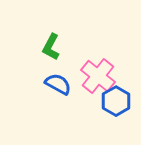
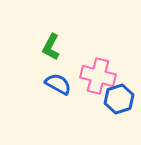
pink cross: rotated 24 degrees counterclockwise
blue hexagon: moved 3 px right, 2 px up; rotated 12 degrees clockwise
